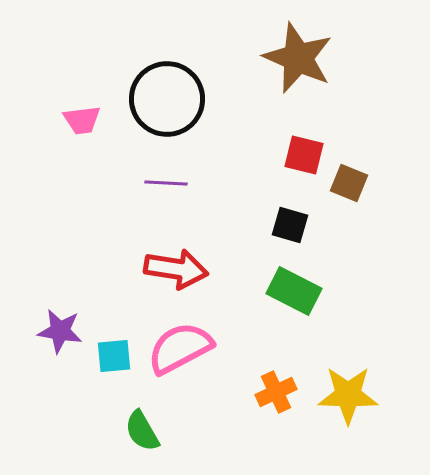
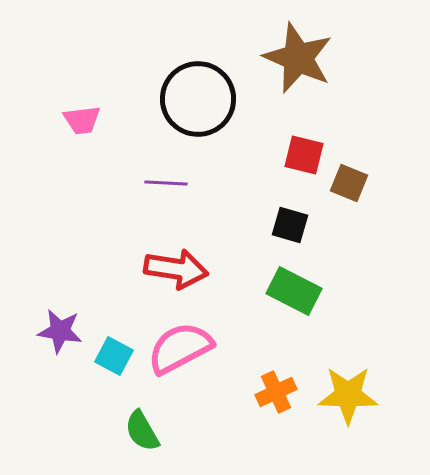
black circle: moved 31 px right
cyan square: rotated 33 degrees clockwise
